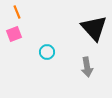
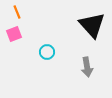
black triangle: moved 2 px left, 3 px up
